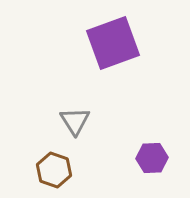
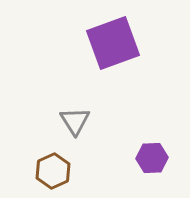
brown hexagon: moved 1 px left, 1 px down; rotated 16 degrees clockwise
